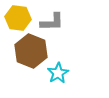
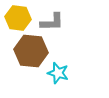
brown hexagon: rotated 16 degrees counterclockwise
cyan star: rotated 25 degrees counterclockwise
